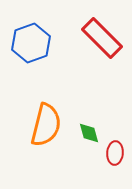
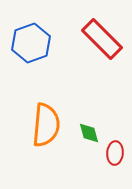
red rectangle: moved 1 px down
orange semicircle: rotated 9 degrees counterclockwise
